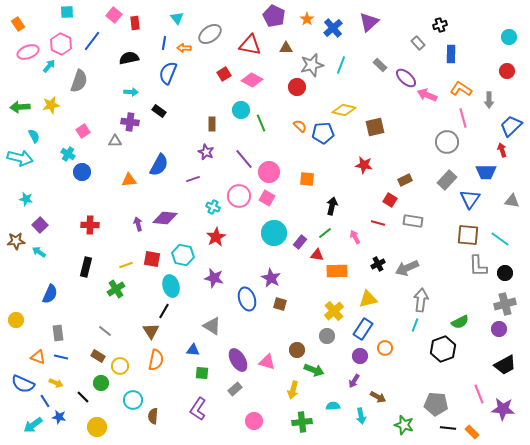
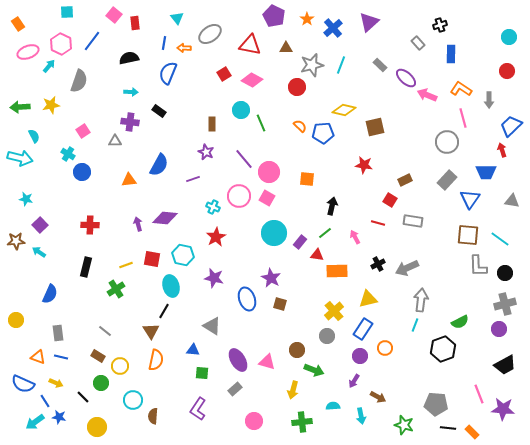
cyan arrow at (33, 425): moved 2 px right, 3 px up
